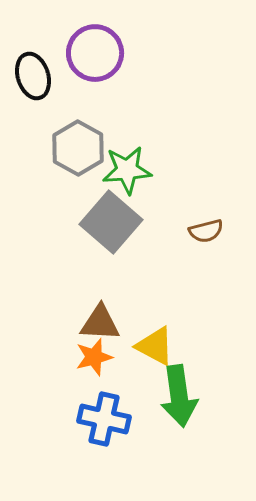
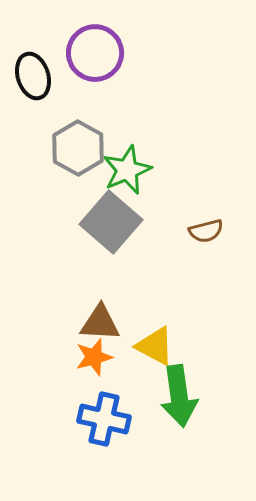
green star: rotated 18 degrees counterclockwise
